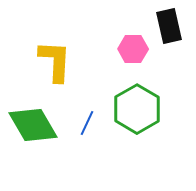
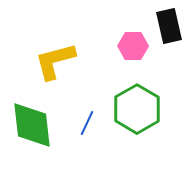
pink hexagon: moved 3 px up
yellow L-shape: rotated 108 degrees counterclockwise
green diamond: moved 1 px left; rotated 24 degrees clockwise
